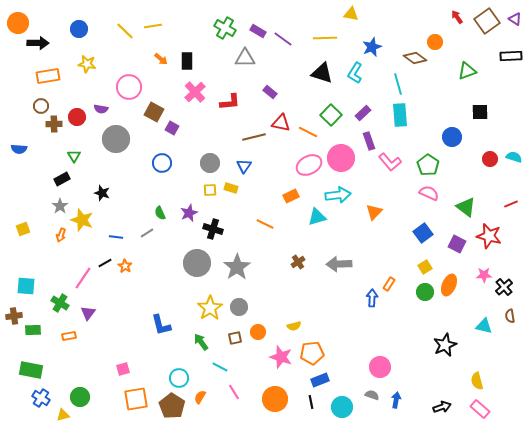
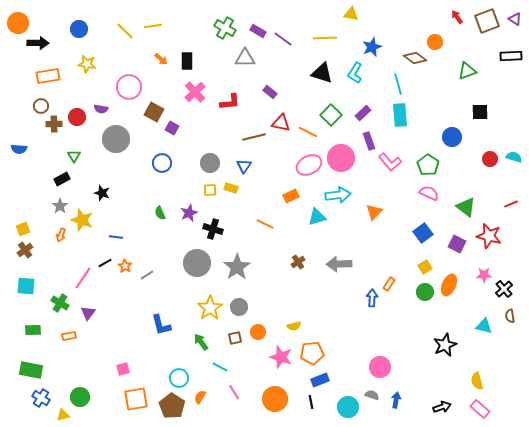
brown square at (487, 21): rotated 15 degrees clockwise
gray line at (147, 233): moved 42 px down
black cross at (504, 287): moved 2 px down
brown cross at (14, 316): moved 11 px right, 66 px up; rotated 28 degrees counterclockwise
cyan circle at (342, 407): moved 6 px right
